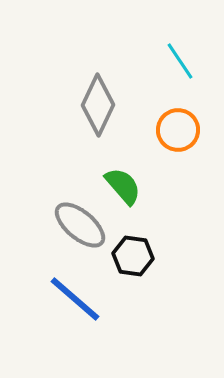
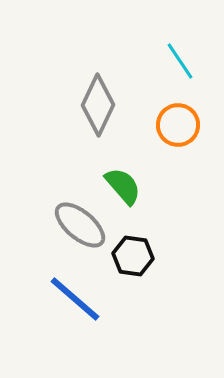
orange circle: moved 5 px up
